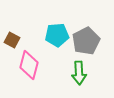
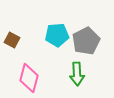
pink diamond: moved 13 px down
green arrow: moved 2 px left, 1 px down
